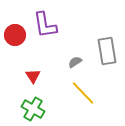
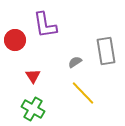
red circle: moved 5 px down
gray rectangle: moved 1 px left
